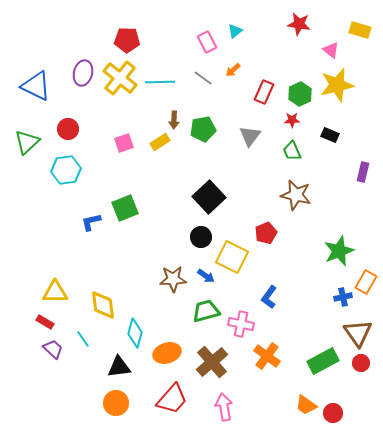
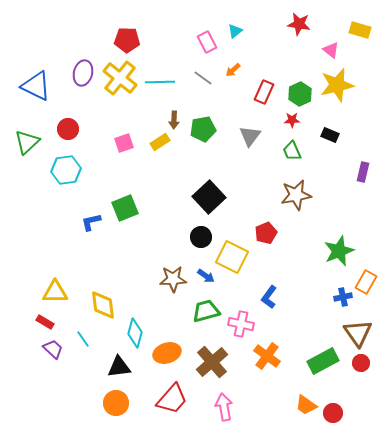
brown star at (296, 195): rotated 24 degrees counterclockwise
